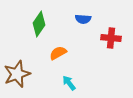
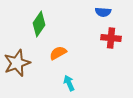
blue semicircle: moved 20 px right, 7 px up
brown star: moved 11 px up
cyan arrow: rotated 14 degrees clockwise
